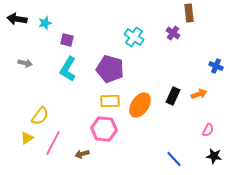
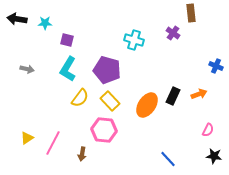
brown rectangle: moved 2 px right
cyan star: rotated 16 degrees clockwise
cyan cross: moved 3 px down; rotated 18 degrees counterclockwise
gray arrow: moved 2 px right, 6 px down
purple pentagon: moved 3 px left, 1 px down
yellow rectangle: rotated 48 degrees clockwise
orange ellipse: moved 7 px right
yellow semicircle: moved 40 px right, 18 px up
pink hexagon: moved 1 px down
brown arrow: rotated 64 degrees counterclockwise
blue line: moved 6 px left
